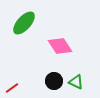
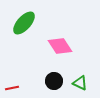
green triangle: moved 4 px right, 1 px down
red line: rotated 24 degrees clockwise
